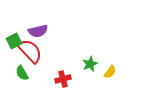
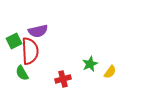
red semicircle: rotated 40 degrees clockwise
